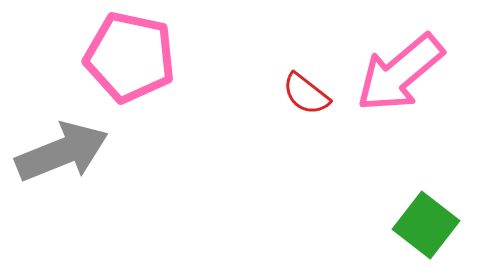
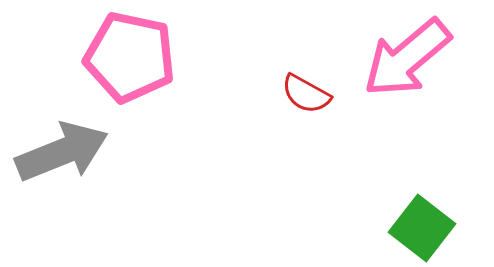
pink arrow: moved 7 px right, 15 px up
red semicircle: rotated 9 degrees counterclockwise
green square: moved 4 px left, 3 px down
